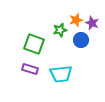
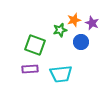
orange star: moved 2 px left
blue circle: moved 2 px down
green square: moved 1 px right, 1 px down
purple rectangle: rotated 21 degrees counterclockwise
